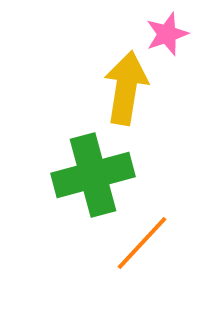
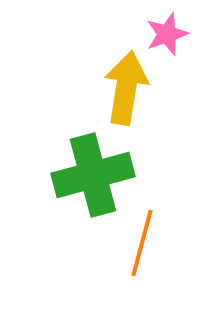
orange line: rotated 28 degrees counterclockwise
